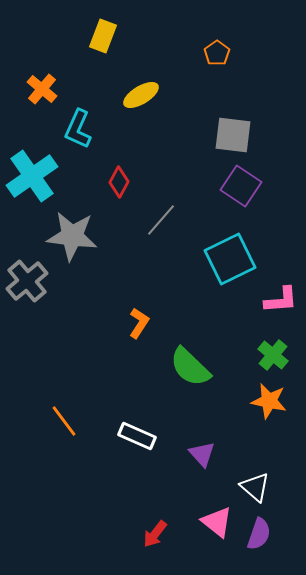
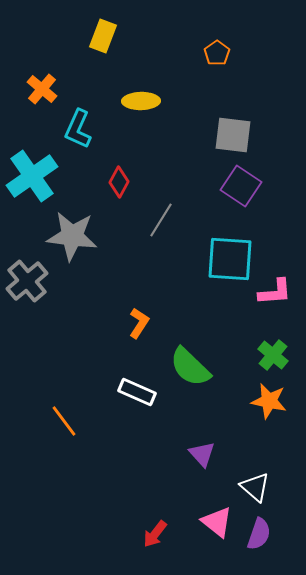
yellow ellipse: moved 6 px down; rotated 30 degrees clockwise
gray line: rotated 9 degrees counterclockwise
cyan square: rotated 30 degrees clockwise
pink L-shape: moved 6 px left, 8 px up
white rectangle: moved 44 px up
